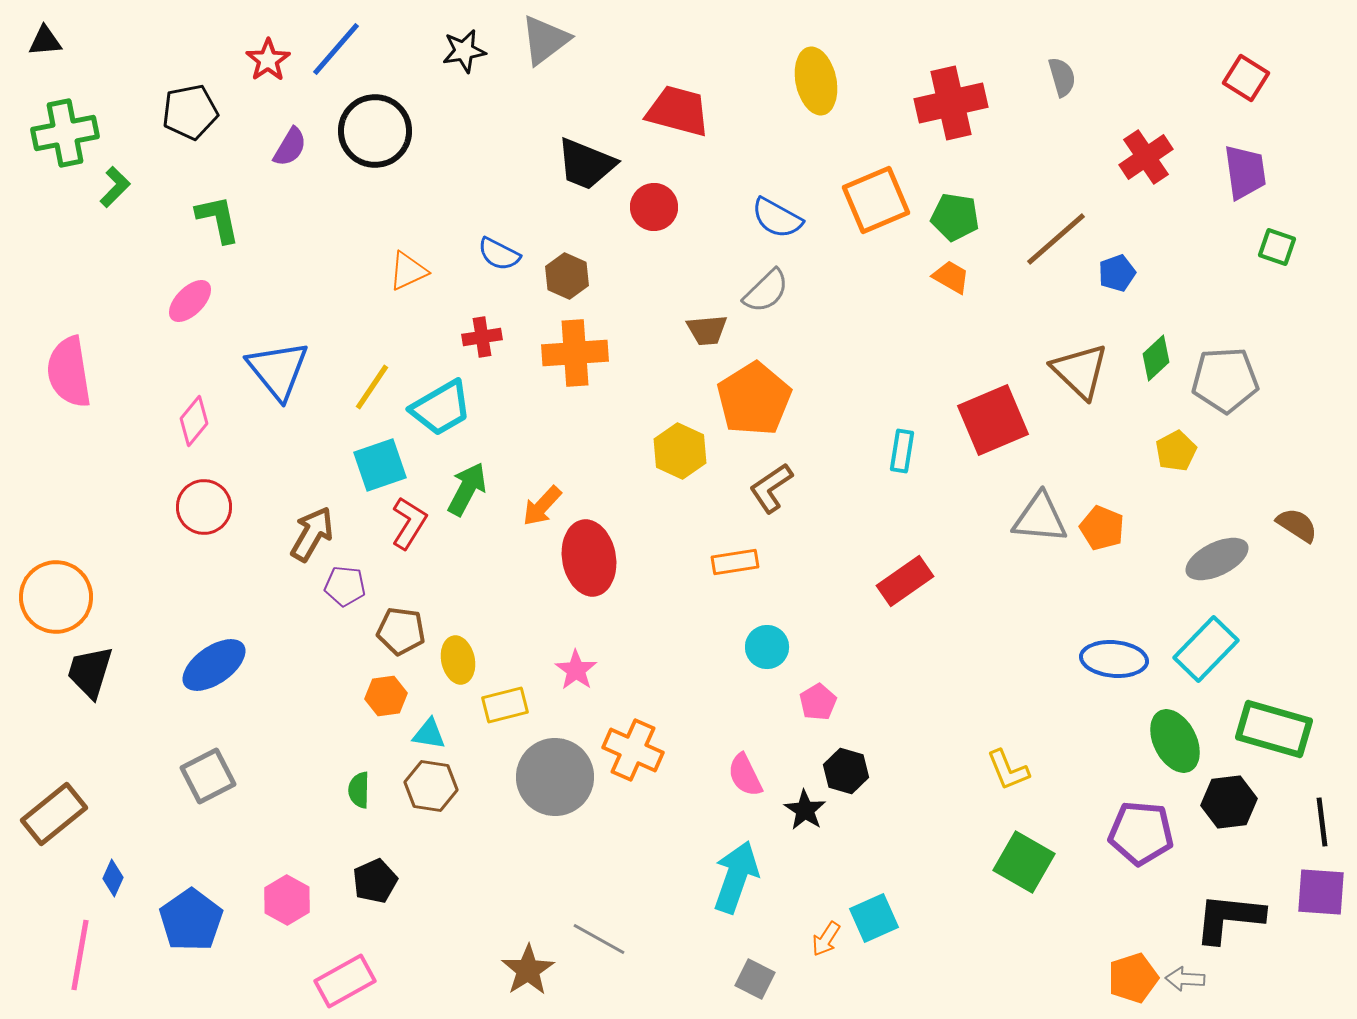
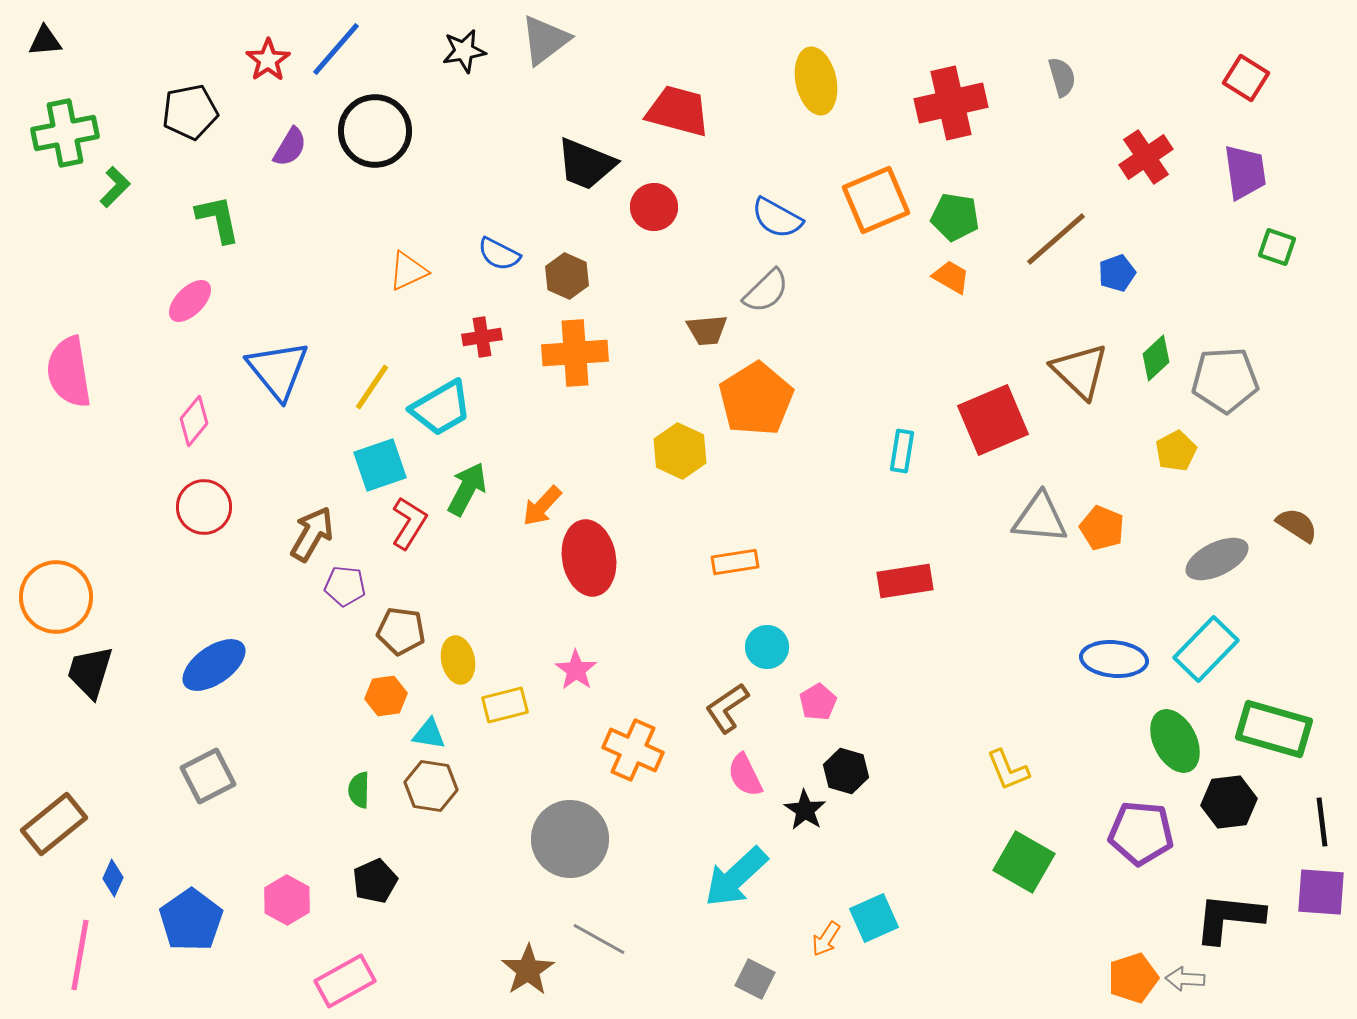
orange pentagon at (754, 399): moved 2 px right
brown L-shape at (771, 488): moved 44 px left, 220 px down
red rectangle at (905, 581): rotated 26 degrees clockwise
gray circle at (555, 777): moved 15 px right, 62 px down
brown rectangle at (54, 814): moved 10 px down
cyan arrow at (736, 877): rotated 152 degrees counterclockwise
